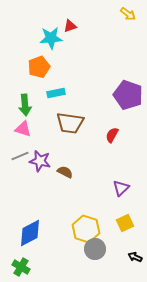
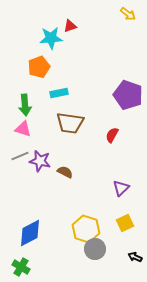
cyan rectangle: moved 3 px right
